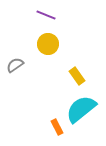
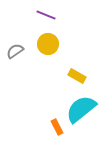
gray semicircle: moved 14 px up
yellow rectangle: rotated 24 degrees counterclockwise
